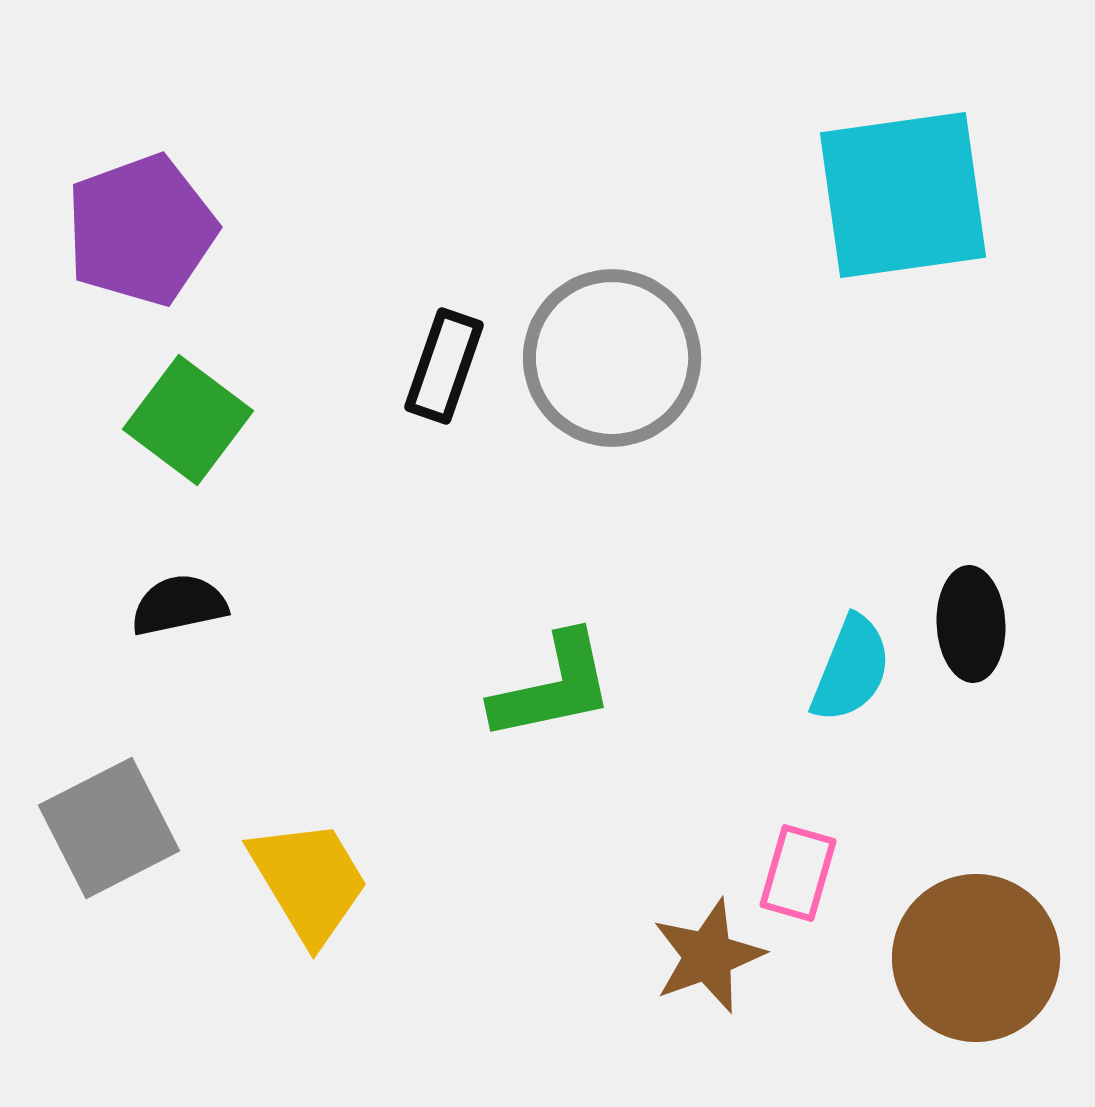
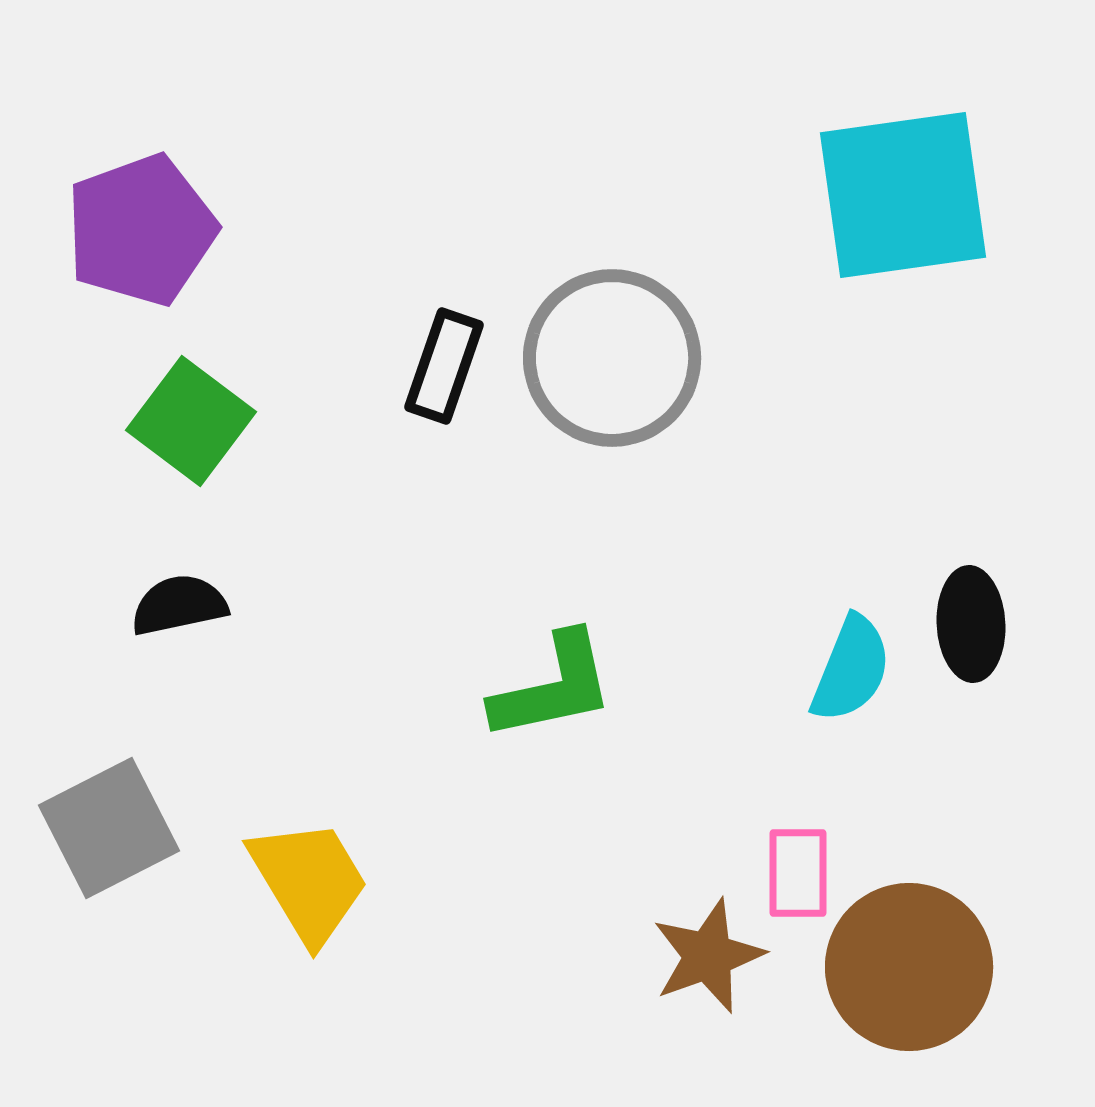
green square: moved 3 px right, 1 px down
pink rectangle: rotated 16 degrees counterclockwise
brown circle: moved 67 px left, 9 px down
